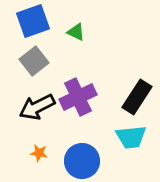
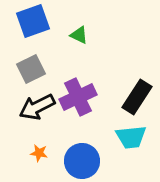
green triangle: moved 3 px right, 3 px down
gray square: moved 3 px left, 8 px down; rotated 12 degrees clockwise
